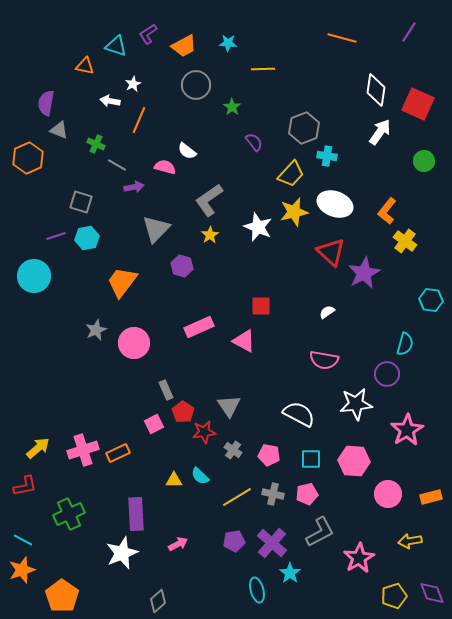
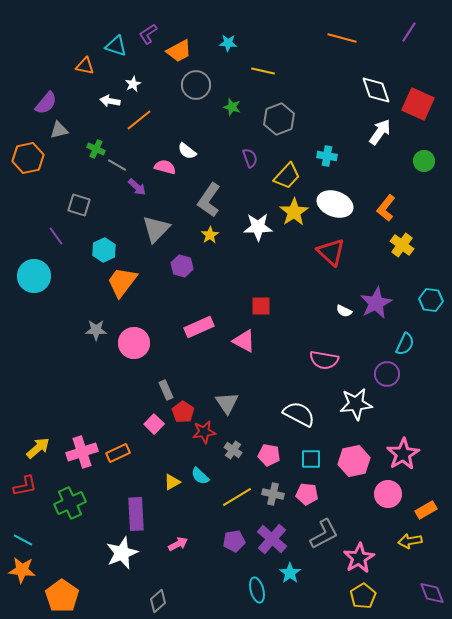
orange trapezoid at (184, 46): moved 5 px left, 5 px down
yellow line at (263, 69): moved 2 px down; rotated 15 degrees clockwise
white diamond at (376, 90): rotated 28 degrees counterclockwise
purple semicircle at (46, 103): rotated 150 degrees counterclockwise
green star at (232, 107): rotated 18 degrees counterclockwise
orange line at (139, 120): rotated 28 degrees clockwise
gray hexagon at (304, 128): moved 25 px left, 9 px up
gray triangle at (59, 130): rotated 36 degrees counterclockwise
purple semicircle at (254, 142): moved 4 px left, 16 px down; rotated 18 degrees clockwise
green cross at (96, 144): moved 5 px down
orange hexagon at (28, 158): rotated 12 degrees clockwise
yellow trapezoid at (291, 174): moved 4 px left, 2 px down
purple arrow at (134, 187): moved 3 px right; rotated 54 degrees clockwise
gray L-shape at (209, 200): rotated 20 degrees counterclockwise
gray square at (81, 202): moved 2 px left, 3 px down
orange L-shape at (387, 211): moved 1 px left, 3 px up
yellow star at (294, 212): rotated 20 degrees counterclockwise
white star at (258, 227): rotated 24 degrees counterclockwise
purple line at (56, 236): rotated 72 degrees clockwise
cyan hexagon at (87, 238): moved 17 px right, 12 px down; rotated 15 degrees counterclockwise
yellow cross at (405, 241): moved 3 px left, 4 px down
purple star at (364, 273): moved 12 px right, 30 px down
white semicircle at (327, 312): moved 17 px right, 1 px up; rotated 119 degrees counterclockwise
gray star at (96, 330): rotated 25 degrees clockwise
cyan semicircle at (405, 344): rotated 10 degrees clockwise
gray triangle at (229, 406): moved 2 px left, 3 px up
pink square at (154, 424): rotated 18 degrees counterclockwise
pink star at (407, 430): moved 4 px left, 24 px down
pink cross at (83, 450): moved 1 px left, 2 px down
pink hexagon at (354, 461): rotated 16 degrees counterclockwise
yellow triangle at (174, 480): moved 2 px left, 2 px down; rotated 30 degrees counterclockwise
pink pentagon at (307, 494): rotated 20 degrees clockwise
orange rectangle at (431, 497): moved 5 px left, 13 px down; rotated 15 degrees counterclockwise
green cross at (69, 514): moved 1 px right, 11 px up
gray L-shape at (320, 532): moved 4 px right, 2 px down
purple cross at (272, 543): moved 4 px up
orange star at (22, 570): rotated 24 degrees clockwise
yellow pentagon at (394, 596): moved 31 px left; rotated 15 degrees counterclockwise
